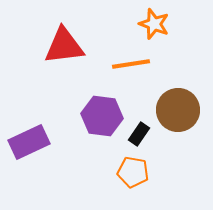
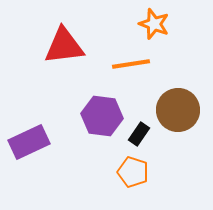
orange pentagon: rotated 8 degrees clockwise
